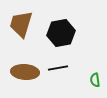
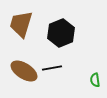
black hexagon: rotated 12 degrees counterclockwise
black line: moved 6 px left
brown ellipse: moved 1 px left, 1 px up; rotated 28 degrees clockwise
